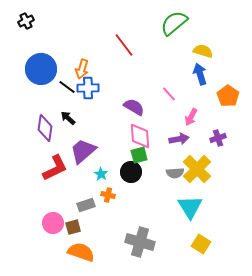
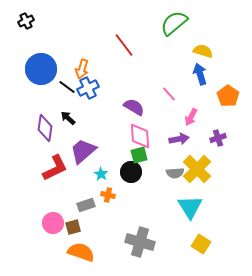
blue cross: rotated 25 degrees counterclockwise
